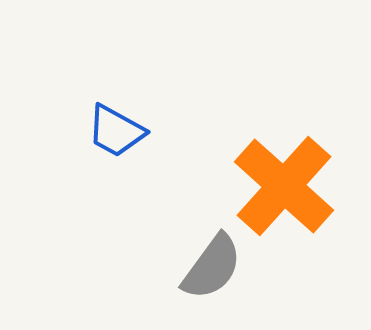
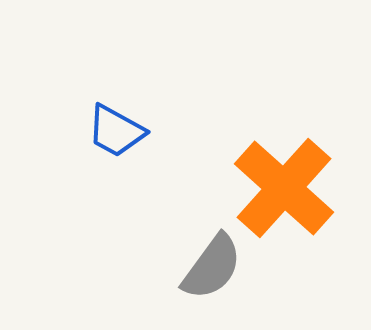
orange cross: moved 2 px down
